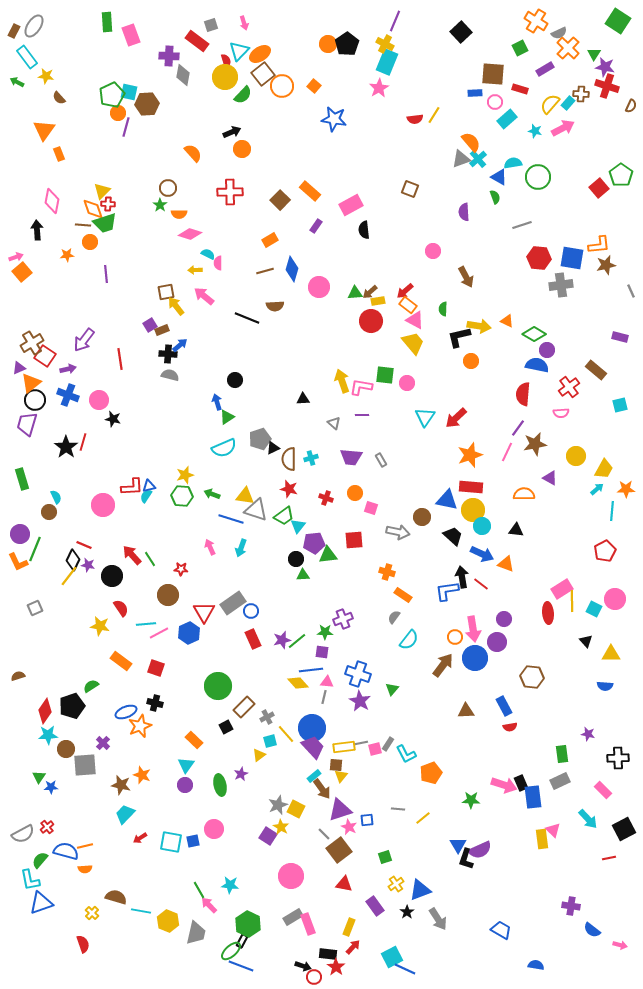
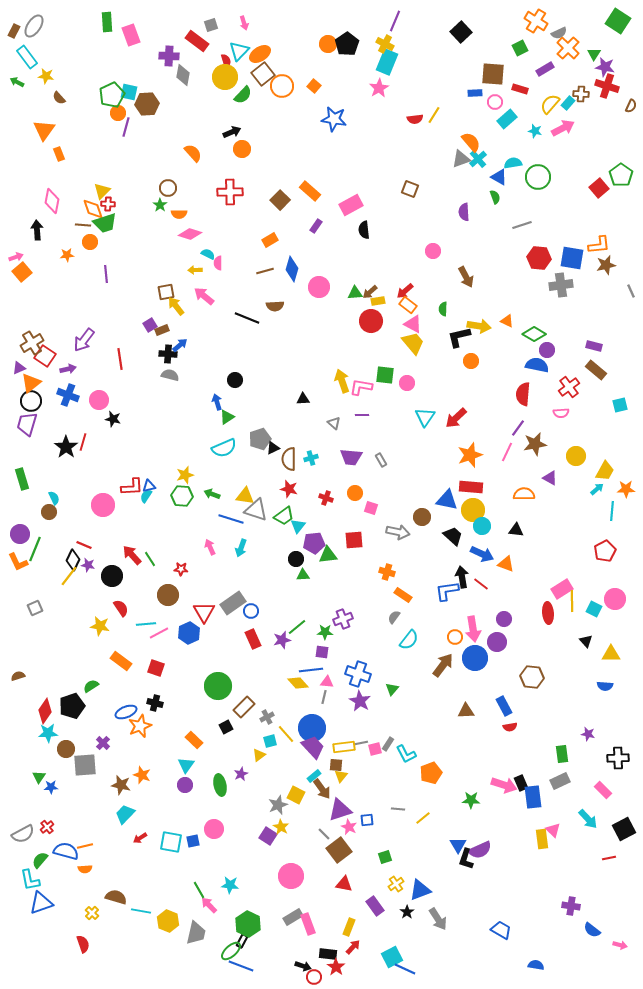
pink triangle at (415, 320): moved 2 px left, 4 px down
purple rectangle at (620, 337): moved 26 px left, 9 px down
black circle at (35, 400): moved 4 px left, 1 px down
yellow trapezoid at (604, 469): moved 1 px right, 2 px down
cyan semicircle at (56, 497): moved 2 px left, 1 px down
green line at (297, 641): moved 14 px up
cyan star at (48, 735): moved 2 px up
yellow square at (296, 809): moved 14 px up
